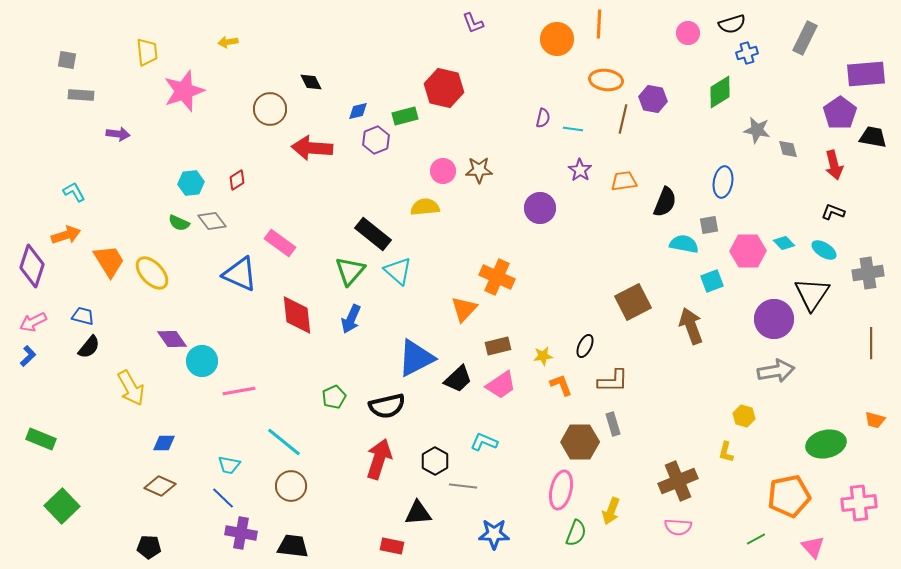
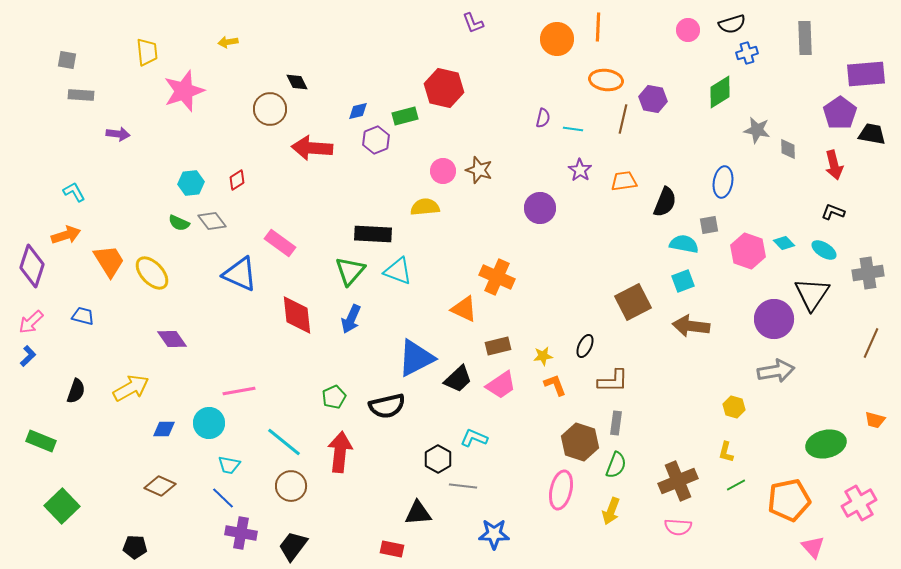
orange line at (599, 24): moved 1 px left, 3 px down
pink circle at (688, 33): moved 3 px up
gray rectangle at (805, 38): rotated 28 degrees counterclockwise
black diamond at (311, 82): moved 14 px left
black trapezoid at (873, 137): moved 1 px left, 3 px up
gray diamond at (788, 149): rotated 15 degrees clockwise
brown star at (479, 170): rotated 20 degrees clockwise
black rectangle at (373, 234): rotated 36 degrees counterclockwise
pink hexagon at (748, 251): rotated 20 degrees clockwise
cyan triangle at (398, 271): rotated 20 degrees counterclockwise
cyan square at (712, 281): moved 29 px left
orange triangle at (464, 309): rotated 48 degrees counterclockwise
pink arrow at (33, 322): moved 2 px left; rotated 16 degrees counterclockwise
brown arrow at (691, 326): rotated 63 degrees counterclockwise
brown line at (871, 343): rotated 24 degrees clockwise
black semicircle at (89, 347): moved 13 px left, 44 px down; rotated 20 degrees counterclockwise
cyan circle at (202, 361): moved 7 px right, 62 px down
orange L-shape at (561, 385): moved 6 px left
yellow arrow at (131, 388): rotated 90 degrees counterclockwise
yellow hexagon at (744, 416): moved 10 px left, 9 px up
gray rectangle at (613, 424): moved 3 px right, 1 px up; rotated 25 degrees clockwise
green rectangle at (41, 439): moved 2 px down
cyan L-shape at (484, 442): moved 10 px left, 4 px up
brown hexagon at (580, 442): rotated 18 degrees clockwise
blue diamond at (164, 443): moved 14 px up
red arrow at (379, 459): moved 39 px left, 7 px up; rotated 12 degrees counterclockwise
black hexagon at (435, 461): moved 3 px right, 2 px up
orange pentagon at (789, 496): moved 4 px down
pink cross at (859, 503): rotated 24 degrees counterclockwise
green semicircle at (576, 533): moved 40 px right, 68 px up
green line at (756, 539): moved 20 px left, 54 px up
black trapezoid at (293, 546): rotated 60 degrees counterclockwise
red rectangle at (392, 546): moved 3 px down
black pentagon at (149, 547): moved 14 px left
